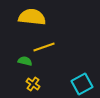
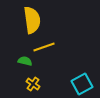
yellow semicircle: moved 3 px down; rotated 76 degrees clockwise
